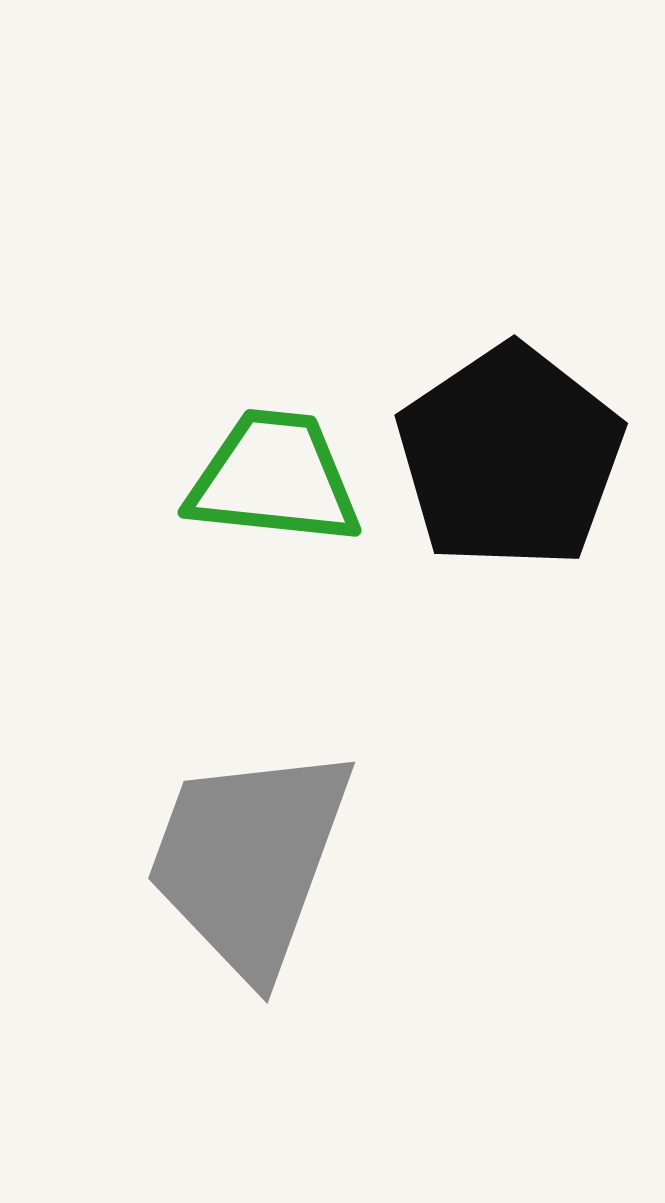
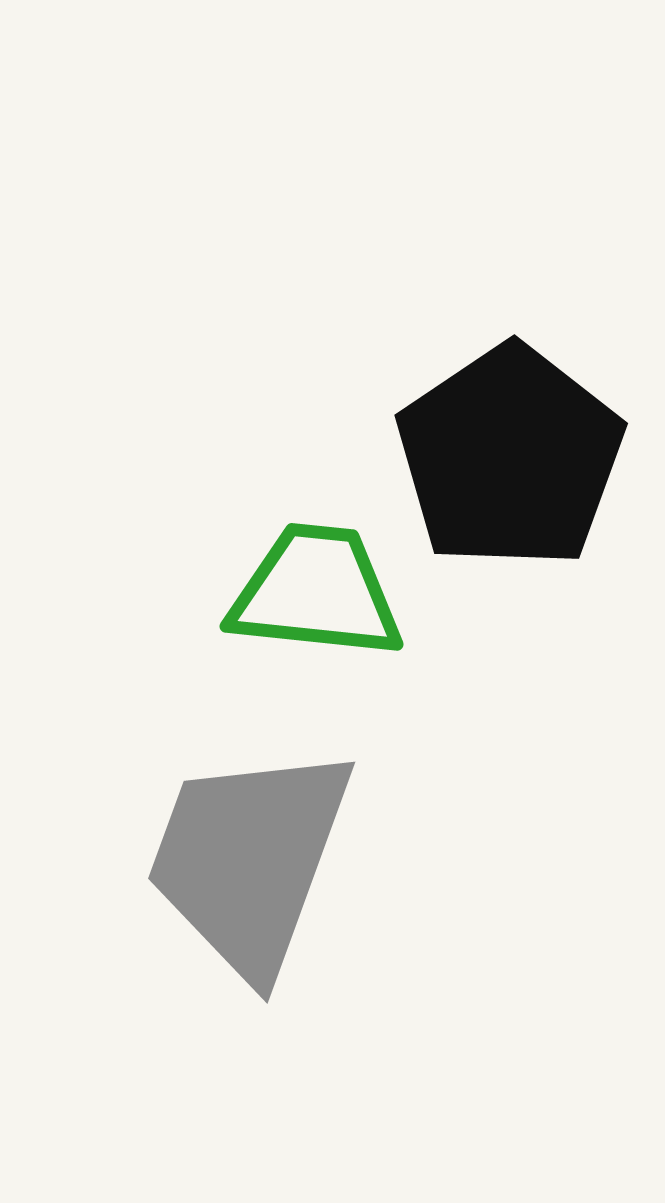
green trapezoid: moved 42 px right, 114 px down
